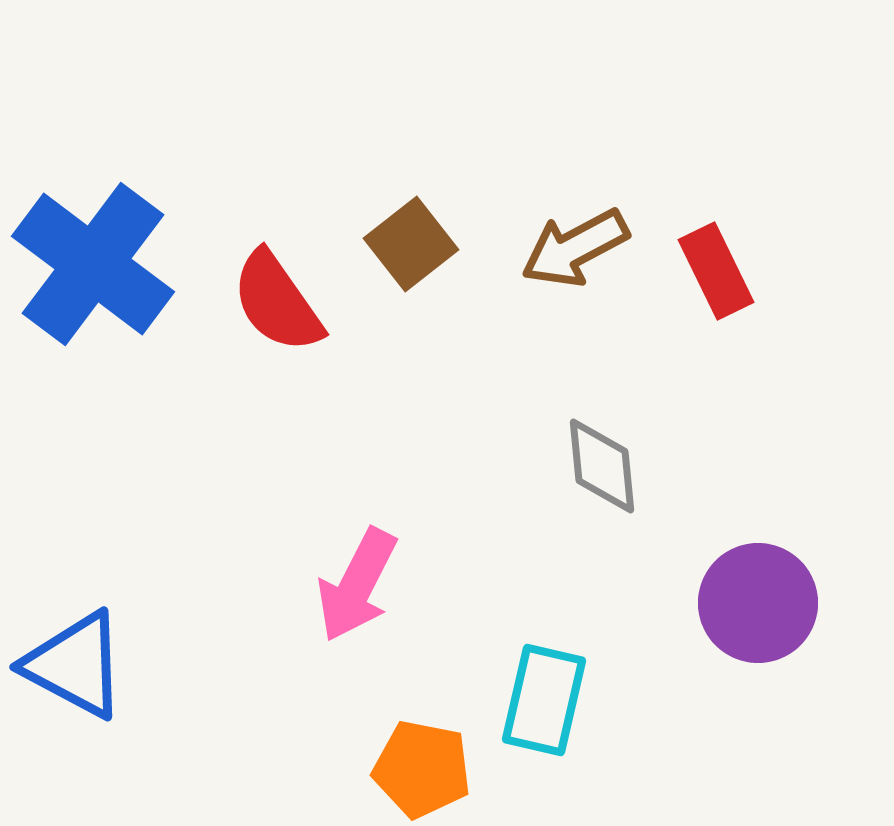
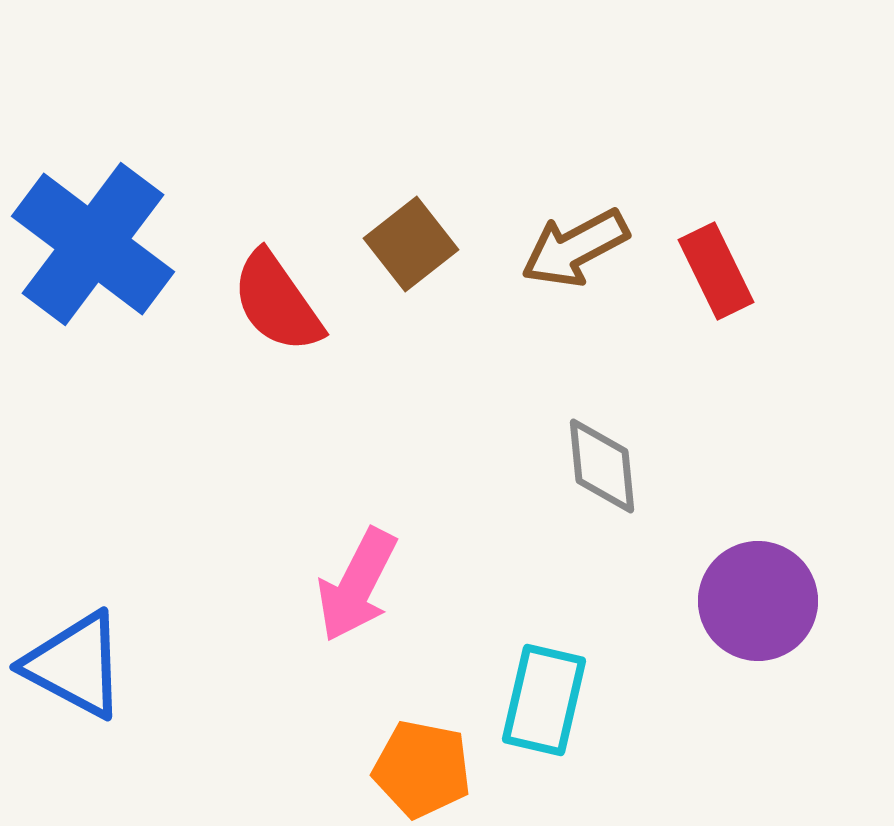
blue cross: moved 20 px up
purple circle: moved 2 px up
